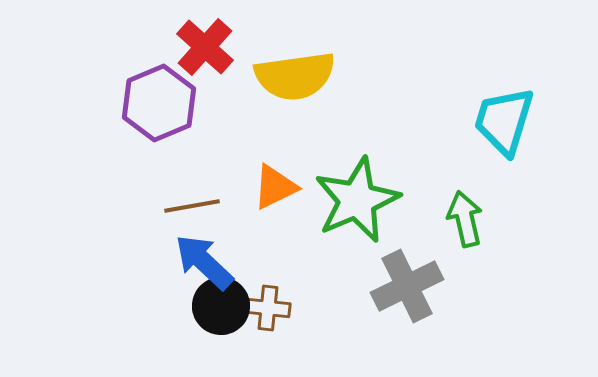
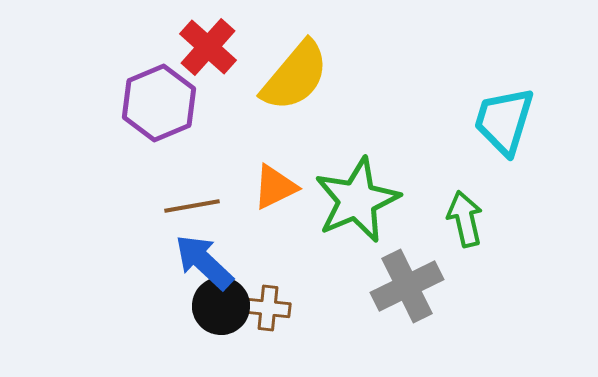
red cross: moved 3 px right
yellow semicircle: rotated 42 degrees counterclockwise
